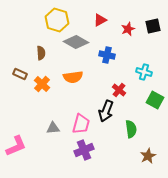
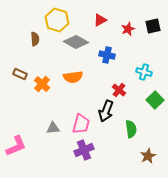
brown semicircle: moved 6 px left, 14 px up
green square: rotated 18 degrees clockwise
